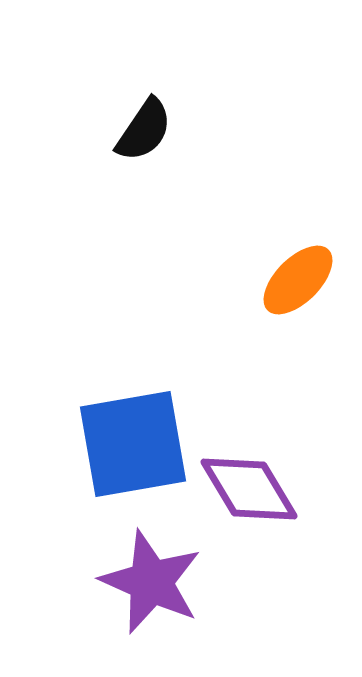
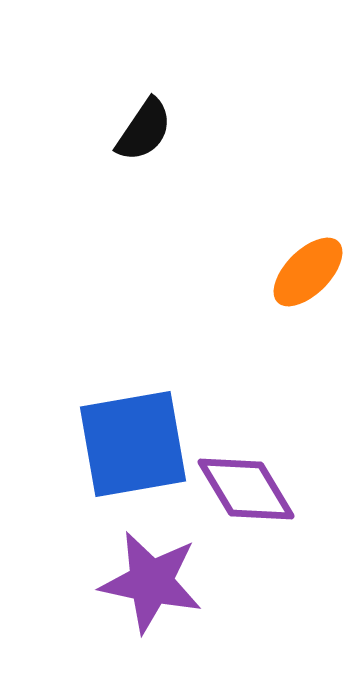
orange ellipse: moved 10 px right, 8 px up
purple diamond: moved 3 px left
purple star: rotated 12 degrees counterclockwise
